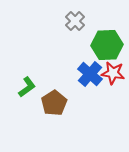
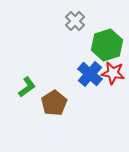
green hexagon: rotated 16 degrees counterclockwise
